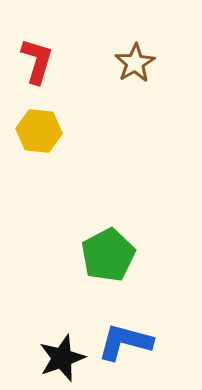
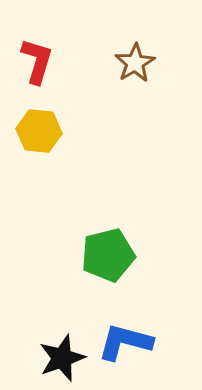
green pentagon: rotated 14 degrees clockwise
